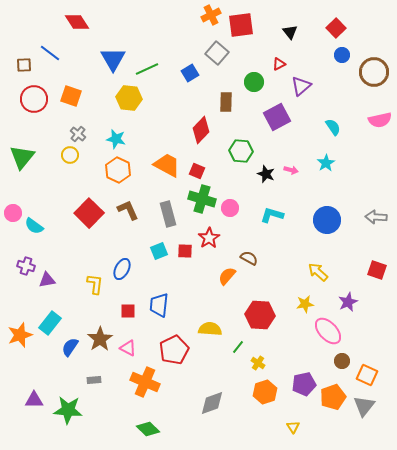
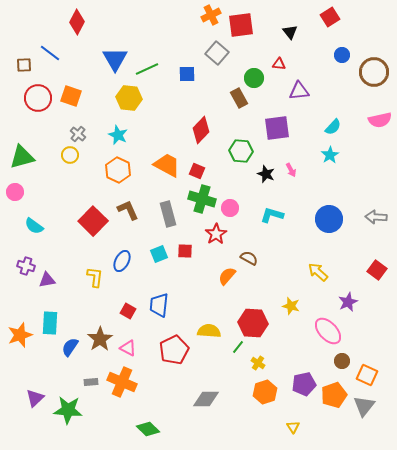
red diamond at (77, 22): rotated 60 degrees clockwise
red square at (336, 28): moved 6 px left, 11 px up; rotated 12 degrees clockwise
blue triangle at (113, 59): moved 2 px right
red triangle at (279, 64): rotated 32 degrees clockwise
blue square at (190, 73): moved 3 px left, 1 px down; rotated 30 degrees clockwise
green circle at (254, 82): moved 4 px up
purple triangle at (301, 86): moved 2 px left, 5 px down; rotated 35 degrees clockwise
red circle at (34, 99): moved 4 px right, 1 px up
brown rectangle at (226, 102): moved 13 px right, 4 px up; rotated 30 degrees counterclockwise
purple square at (277, 117): moved 11 px down; rotated 20 degrees clockwise
cyan semicircle at (333, 127): rotated 78 degrees clockwise
cyan star at (116, 139): moved 2 px right, 4 px up; rotated 12 degrees clockwise
green triangle at (22, 157): rotated 36 degrees clockwise
cyan star at (326, 163): moved 4 px right, 8 px up
pink arrow at (291, 170): rotated 48 degrees clockwise
pink circle at (13, 213): moved 2 px right, 21 px up
red square at (89, 213): moved 4 px right, 8 px down
blue circle at (327, 220): moved 2 px right, 1 px up
red star at (209, 238): moved 7 px right, 4 px up
cyan square at (159, 251): moved 3 px down
blue ellipse at (122, 269): moved 8 px up
red square at (377, 270): rotated 18 degrees clockwise
yellow L-shape at (95, 284): moved 7 px up
yellow star at (305, 304): moved 14 px left, 2 px down; rotated 24 degrees clockwise
red square at (128, 311): rotated 28 degrees clockwise
red hexagon at (260, 315): moved 7 px left, 8 px down
cyan rectangle at (50, 323): rotated 35 degrees counterclockwise
yellow semicircle at (210, 329): moved 1 px left, 2 px down
gray rectangle at (94, 380): moved 3 px left, 2 px down
orange cross at (145, 382): moved 23 px left
orange pentagon at (333, 397): moved 1 px right, 2 px up
purple triangle at (34, 400): moved 1 px right, 2 px up; rotated 42 degrees counterclockwise
gray diamond at (212, 403): moved 6 px left, 4 px up; rotated 20 degrees clockwise
